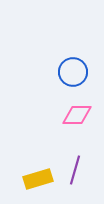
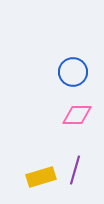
yellow rectangle: moved 3 px right, 2 px up
